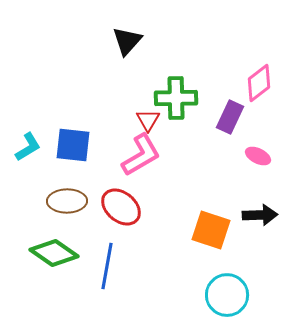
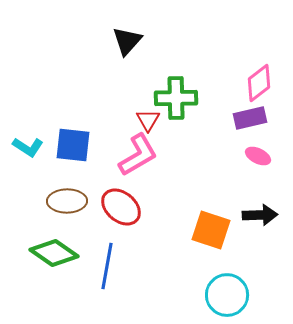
purple rectangle: moved 20 px right, 1 px down; rotated 52 degrees clockwise
cyan L-shape: rotated 64 degrees clockwise
pink L-shape: moved 3 px left
